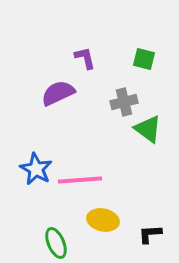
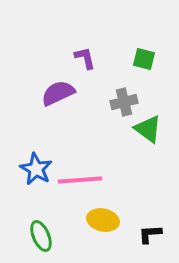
green ellipse: moved 15 px left, 7 px up
